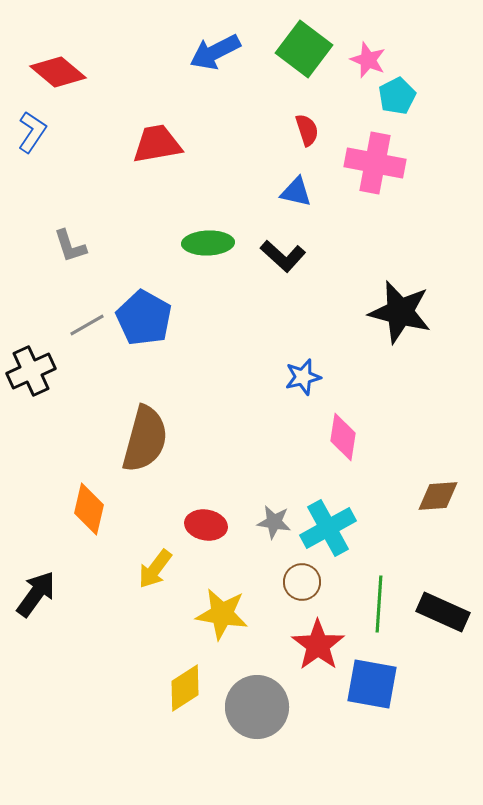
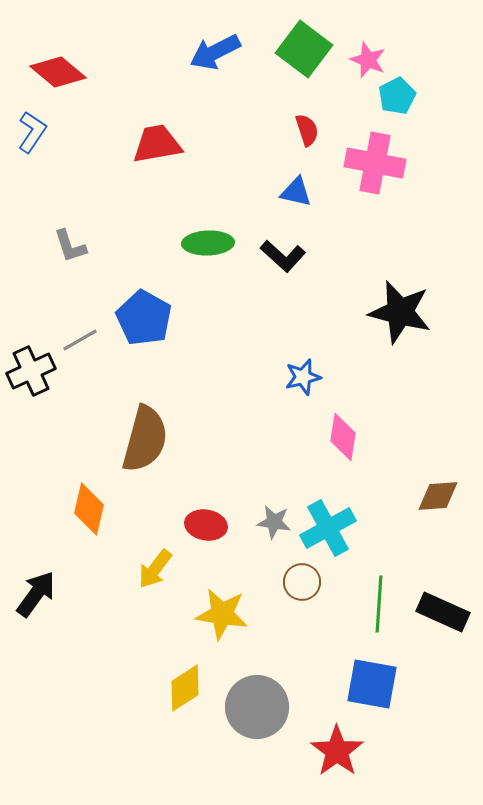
gray line: moved 7 px left, 15 px down
red star: moved 19 px right, 106 px down
